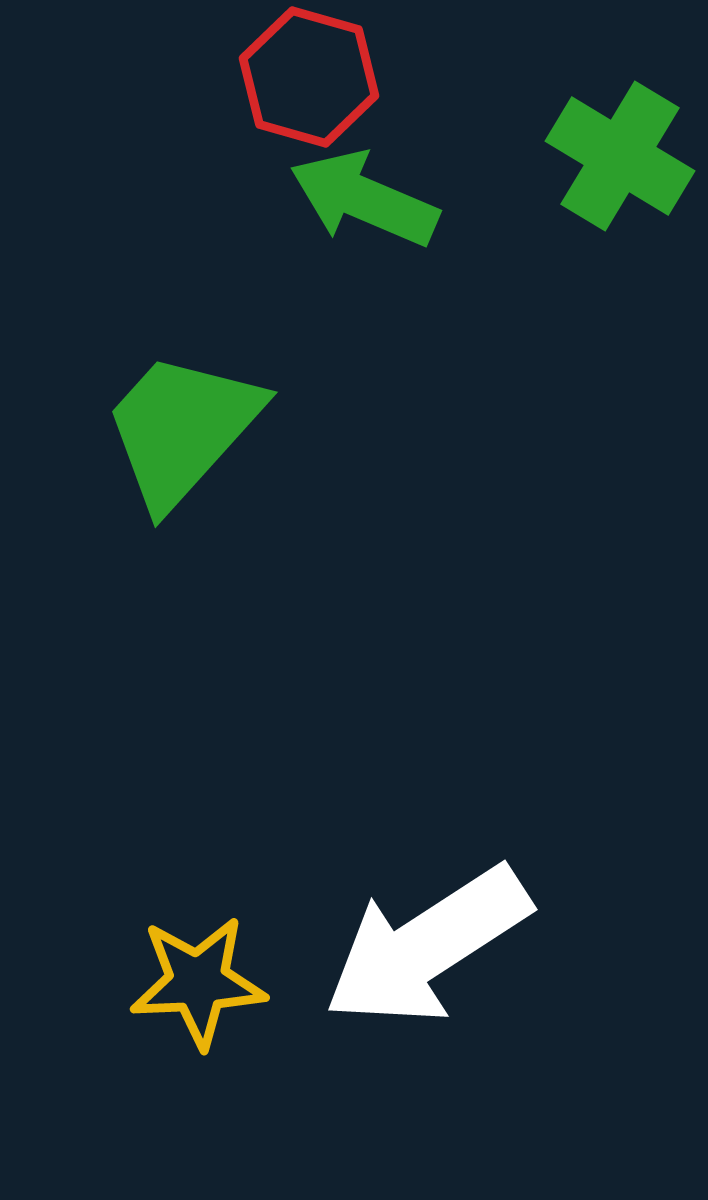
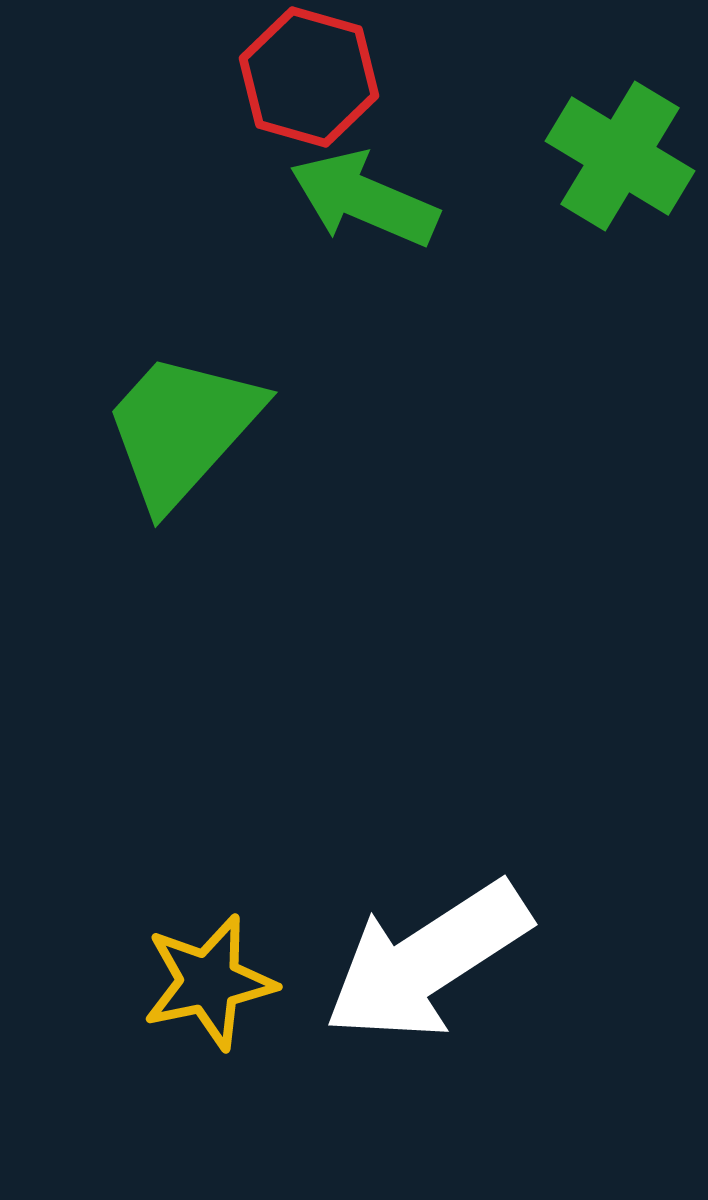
white arrow: moved 15 px down
yellow star: moved 11 px right; rotated 9 degrees counterclockwise
